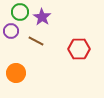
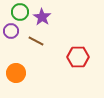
red hexagon: moved 1 px left, 8 px down
